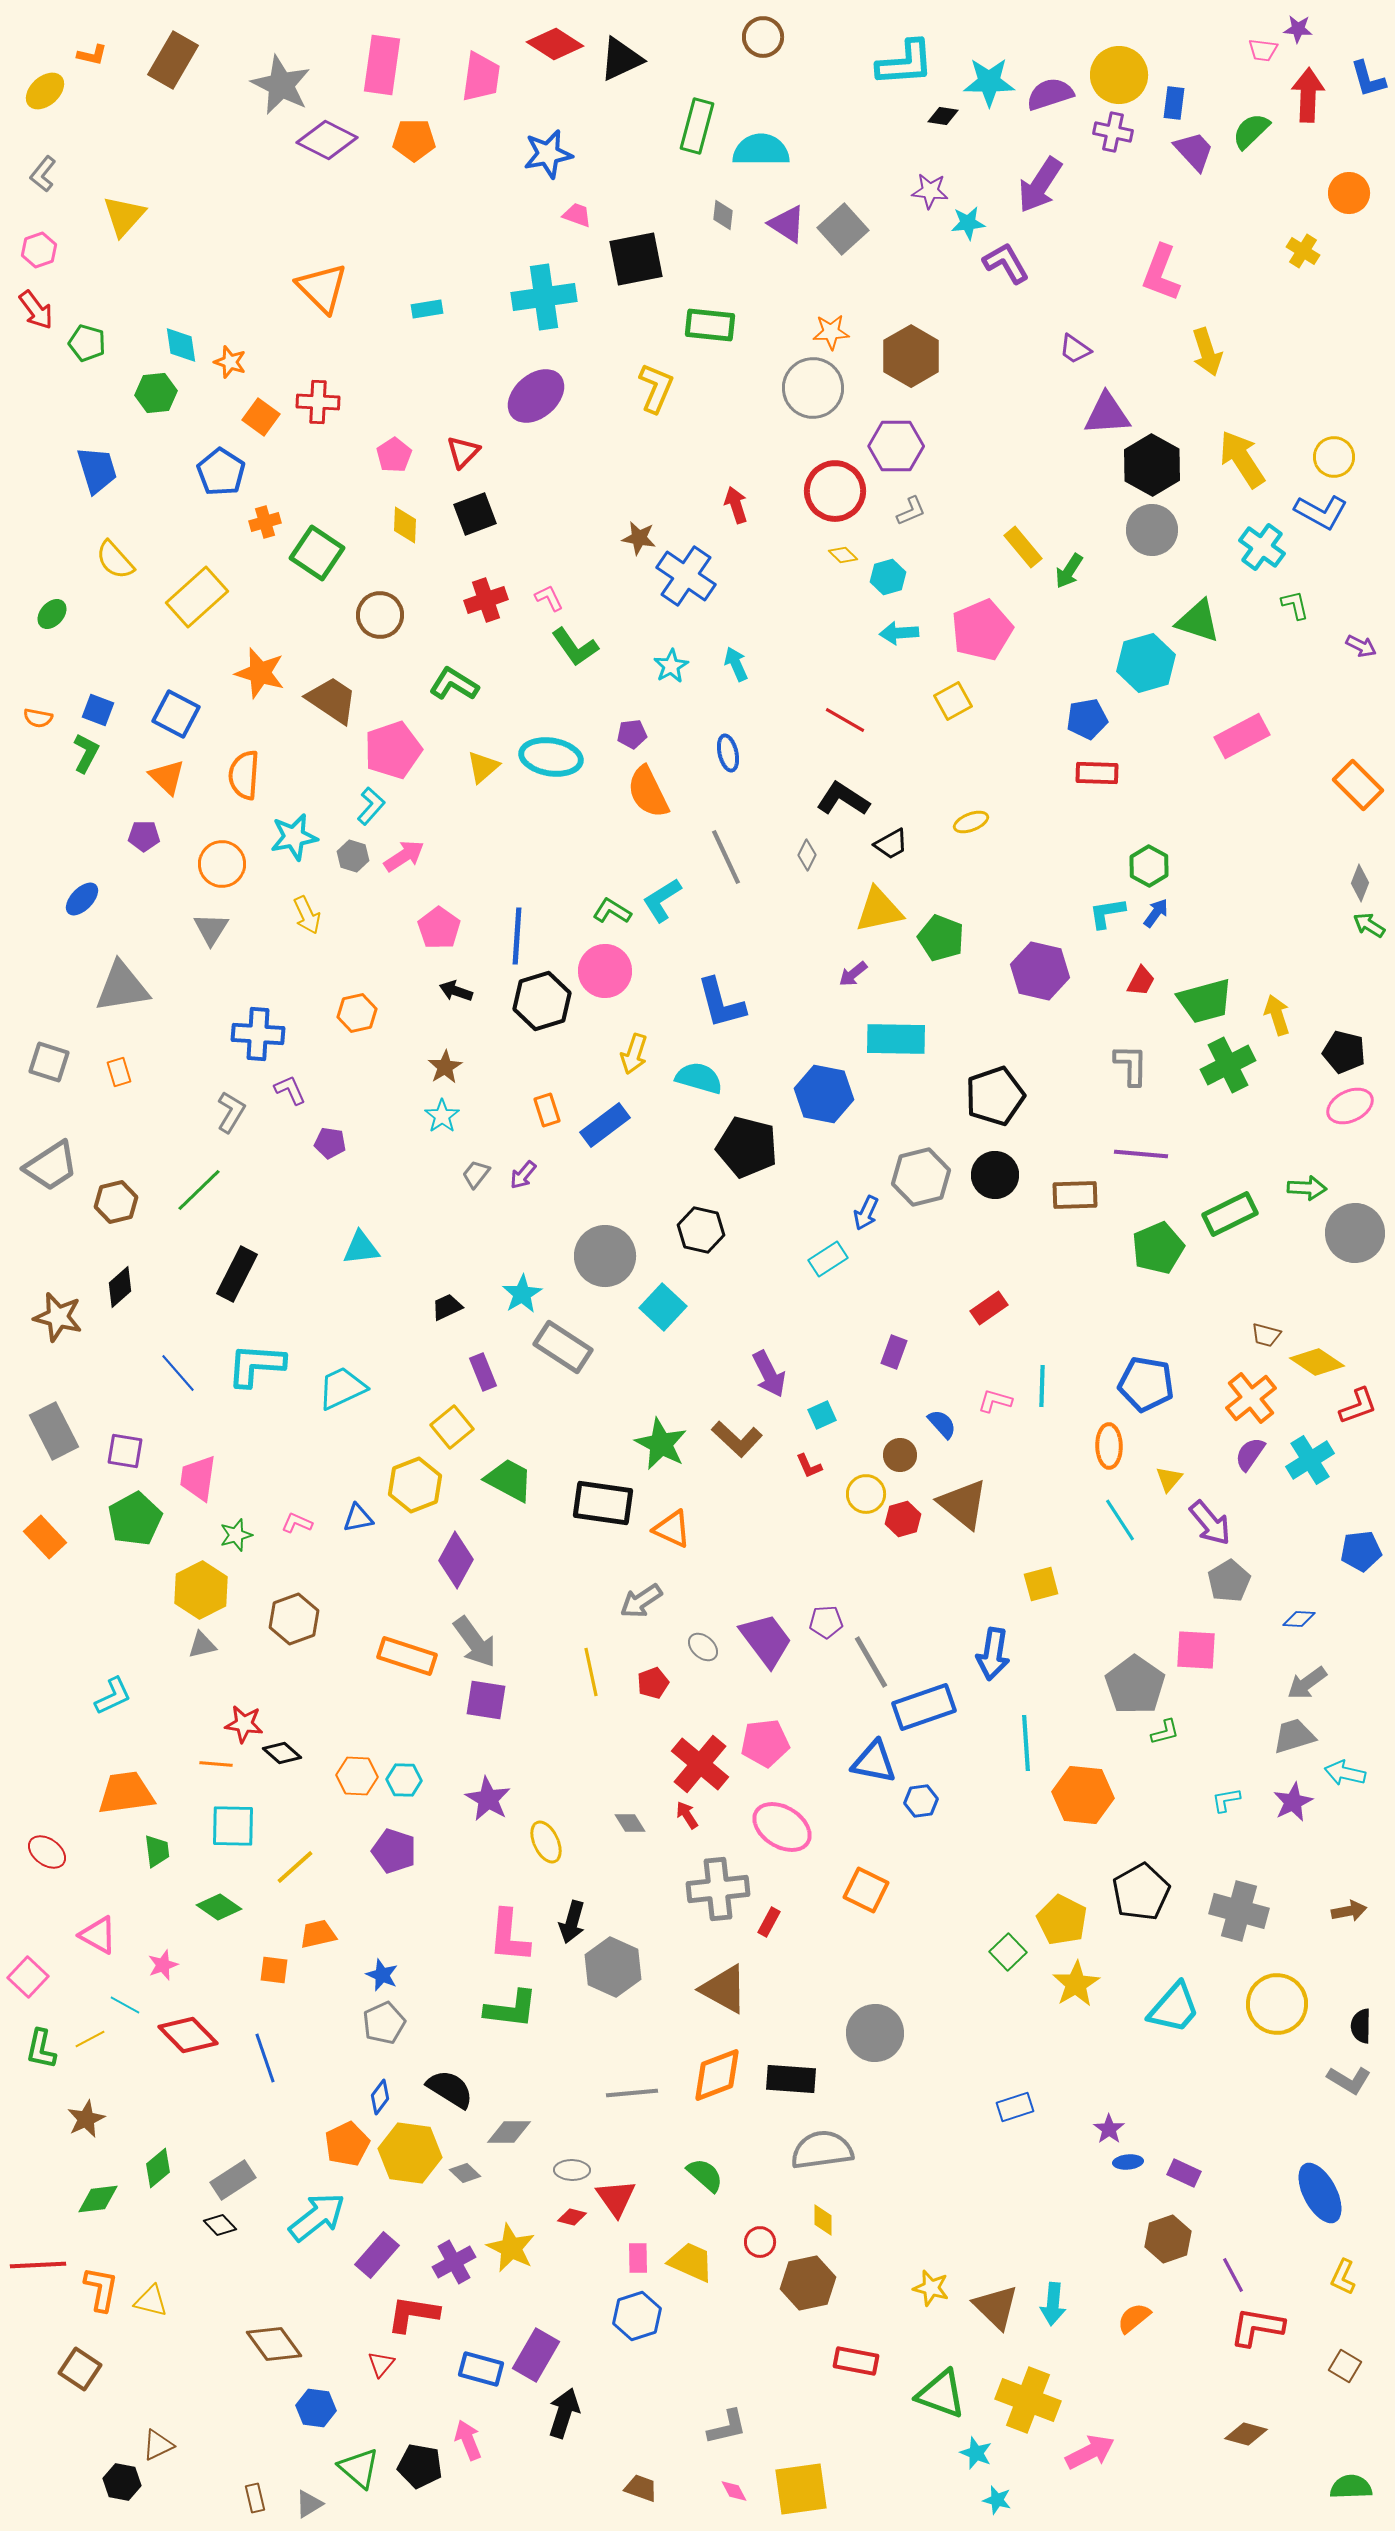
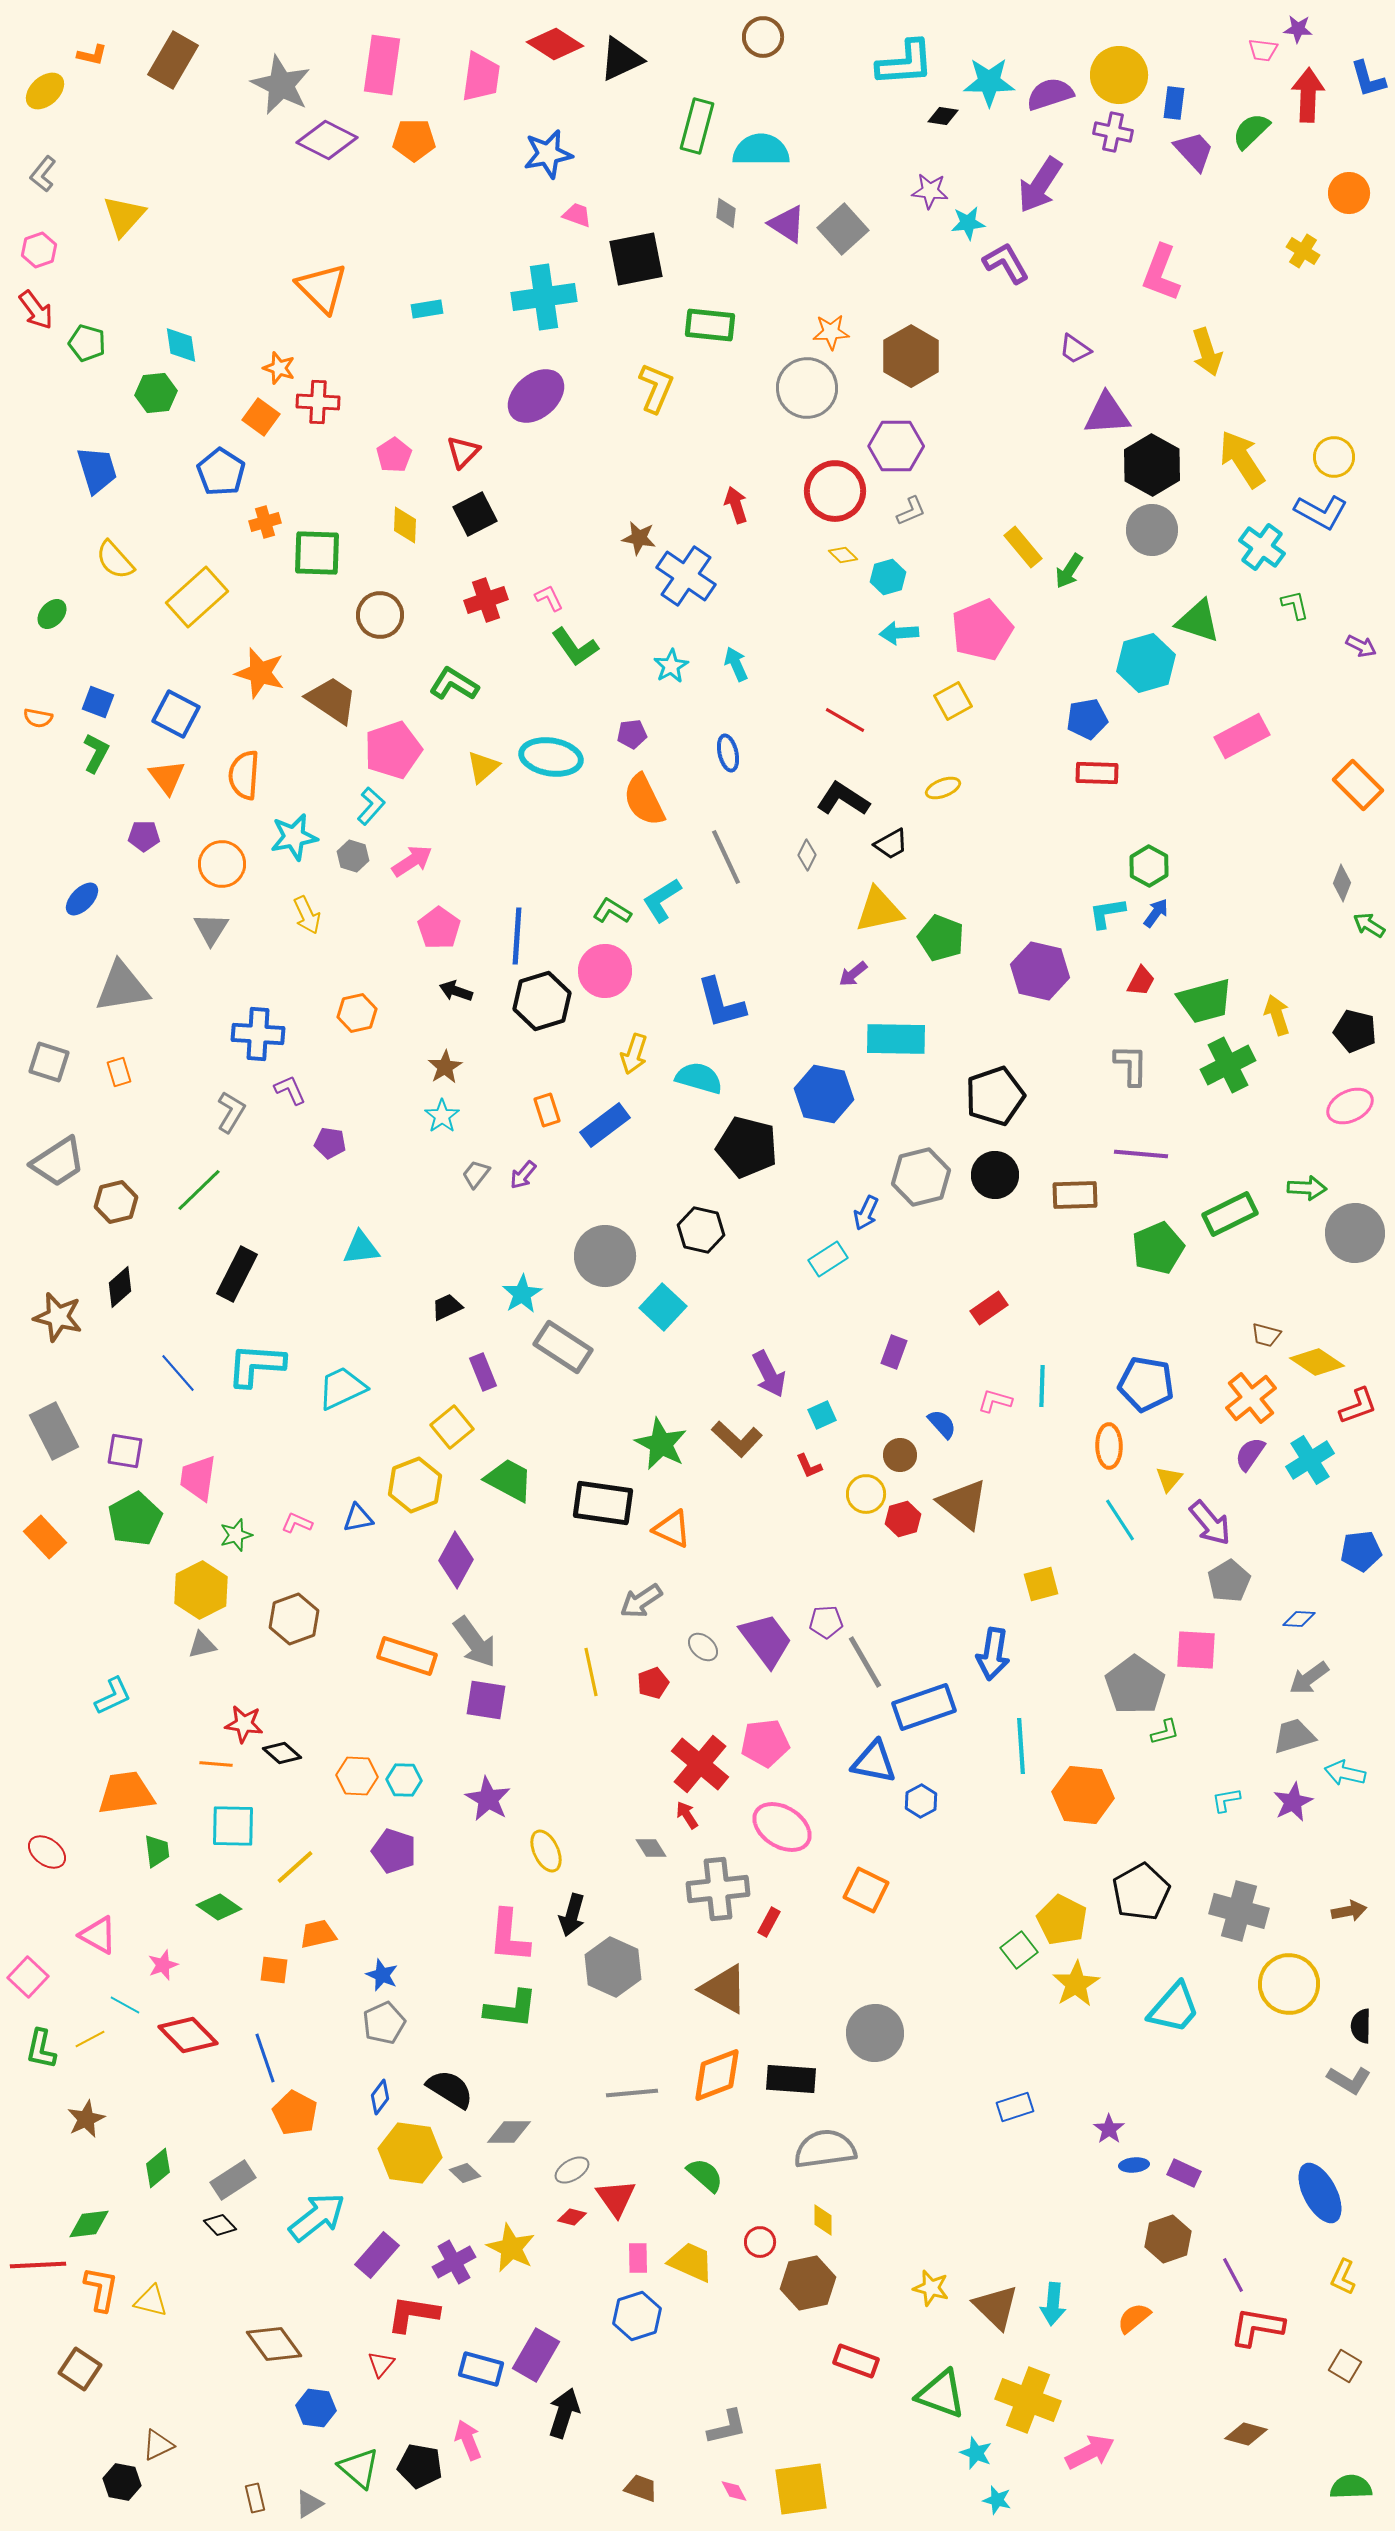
gray diamond at (723, 215): moved 3 px right, 2 px up
orange star at (230, 362): moved 49 px right, 6 px down
gray circle at (813, 388): moved 6 px left
black square at (475, 514): rotated 6 degrees counterclockwise
green square at (317, 553): rotated 32 degrees counterclockwise
blue square at (98, 710): moved 8 px up
green L-shape at (86, 753): moved 10 px right
orange triangle at (167, 777): rotated 9 degrees clockwise
orange semicircle at (648, 792): moved 4 px left, 8 px down
yellow ellipse at (971, 822): moved 28 px left, 34 px up
pink arrow at (404, 856): moved 8 px right, 5 px down
gray diamond at (1360, 883): moved 18 px left
black pentagon at (1344, 1052): moved 11 px right, 21 px up
gray trapezoid at (51, 1166): moved 7 px right, 4 px up
gray line at (871, 1662): moved 6 px left
gray arrow at (1307, 1683): moved 2 px right, 5 px up
cyan line at (1026, 1743): moved 5 px left, 3 px down
blue hexagon at (921, 1801): rotated 20 degrees counterclockwise
gray diamond at (630, 1823): moved 21 px right, 25 px down
yellow ellipse at (546, 1842): moved 9 px down
black arrow at (572, 1922): moved 7 px up
green square at (1008, 1952): moved 11 px right, 2 px up; rotated 6 degrees clockwise
yellow circle at (1277, 2004): moved 12 px right, 20 px up
orange pentagon at (347, 2144): moved 52 px left, 31 px up; rotated 18 degrees counterclockwise
gray semicircle at (822, 2150): moved 3 px right, 1 px up
blue ellipse at (1128, 2162): moved 6 px right, 3 px down
gray ellipse at (572, 2170): rotated 32 degrees counterclockwise
green diamond at (98, 2199): moved 9 px left, 25 px down
red rectangle at (856, 2361): rotated 9 degrees clockwise
